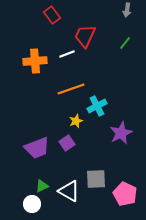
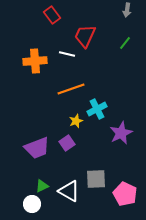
white line: rotated 35 degrees clockwise
cyan cross: moved 3 px down
